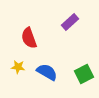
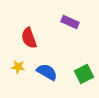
purple rectangle: rotated 66 degrees clockwise
